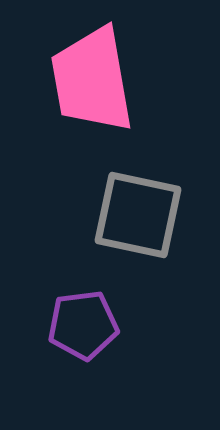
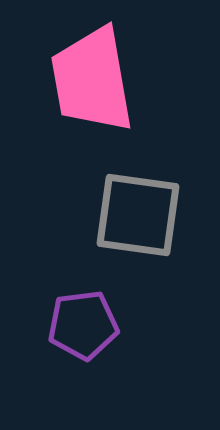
gray square: rotated 4 degrees counterclockwise
